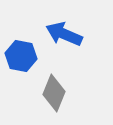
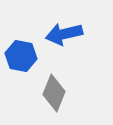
blue arrow: rotated 36 degrees counterclockwise
